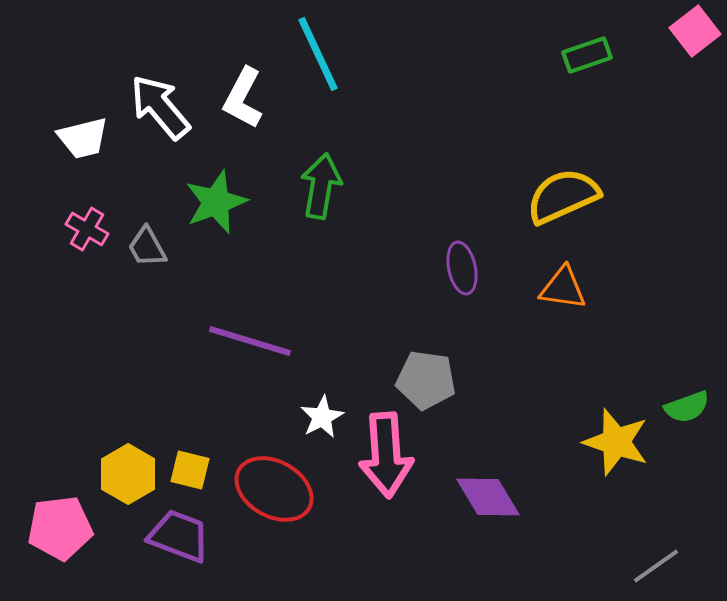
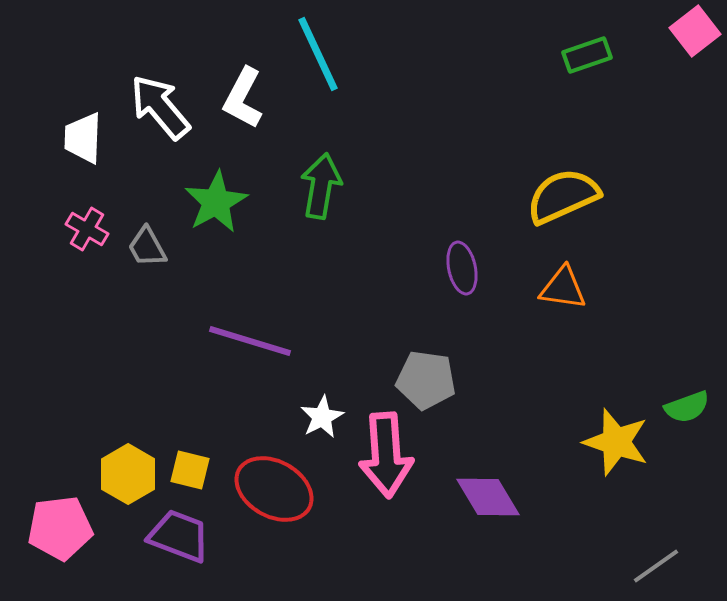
white trapezoid: rotated 106 degrees clockwise
green star: rotated 8 degrees counterclockwise
